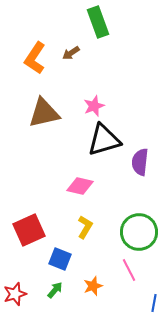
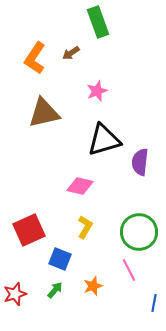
pink star: moved 3 px right, 15 px up
